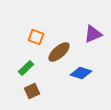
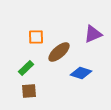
orange square: rotated 21 degrees counterclockwise
brown square: moved 3 px left; rotated 21 degrees clockwise
